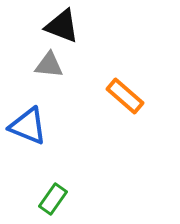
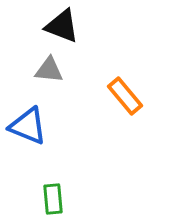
gray triangle: moved 5 px down
orange rectangle: rotated 9 degrees clockwise
green rectangle: rotated 40 degrees counterclockwise
